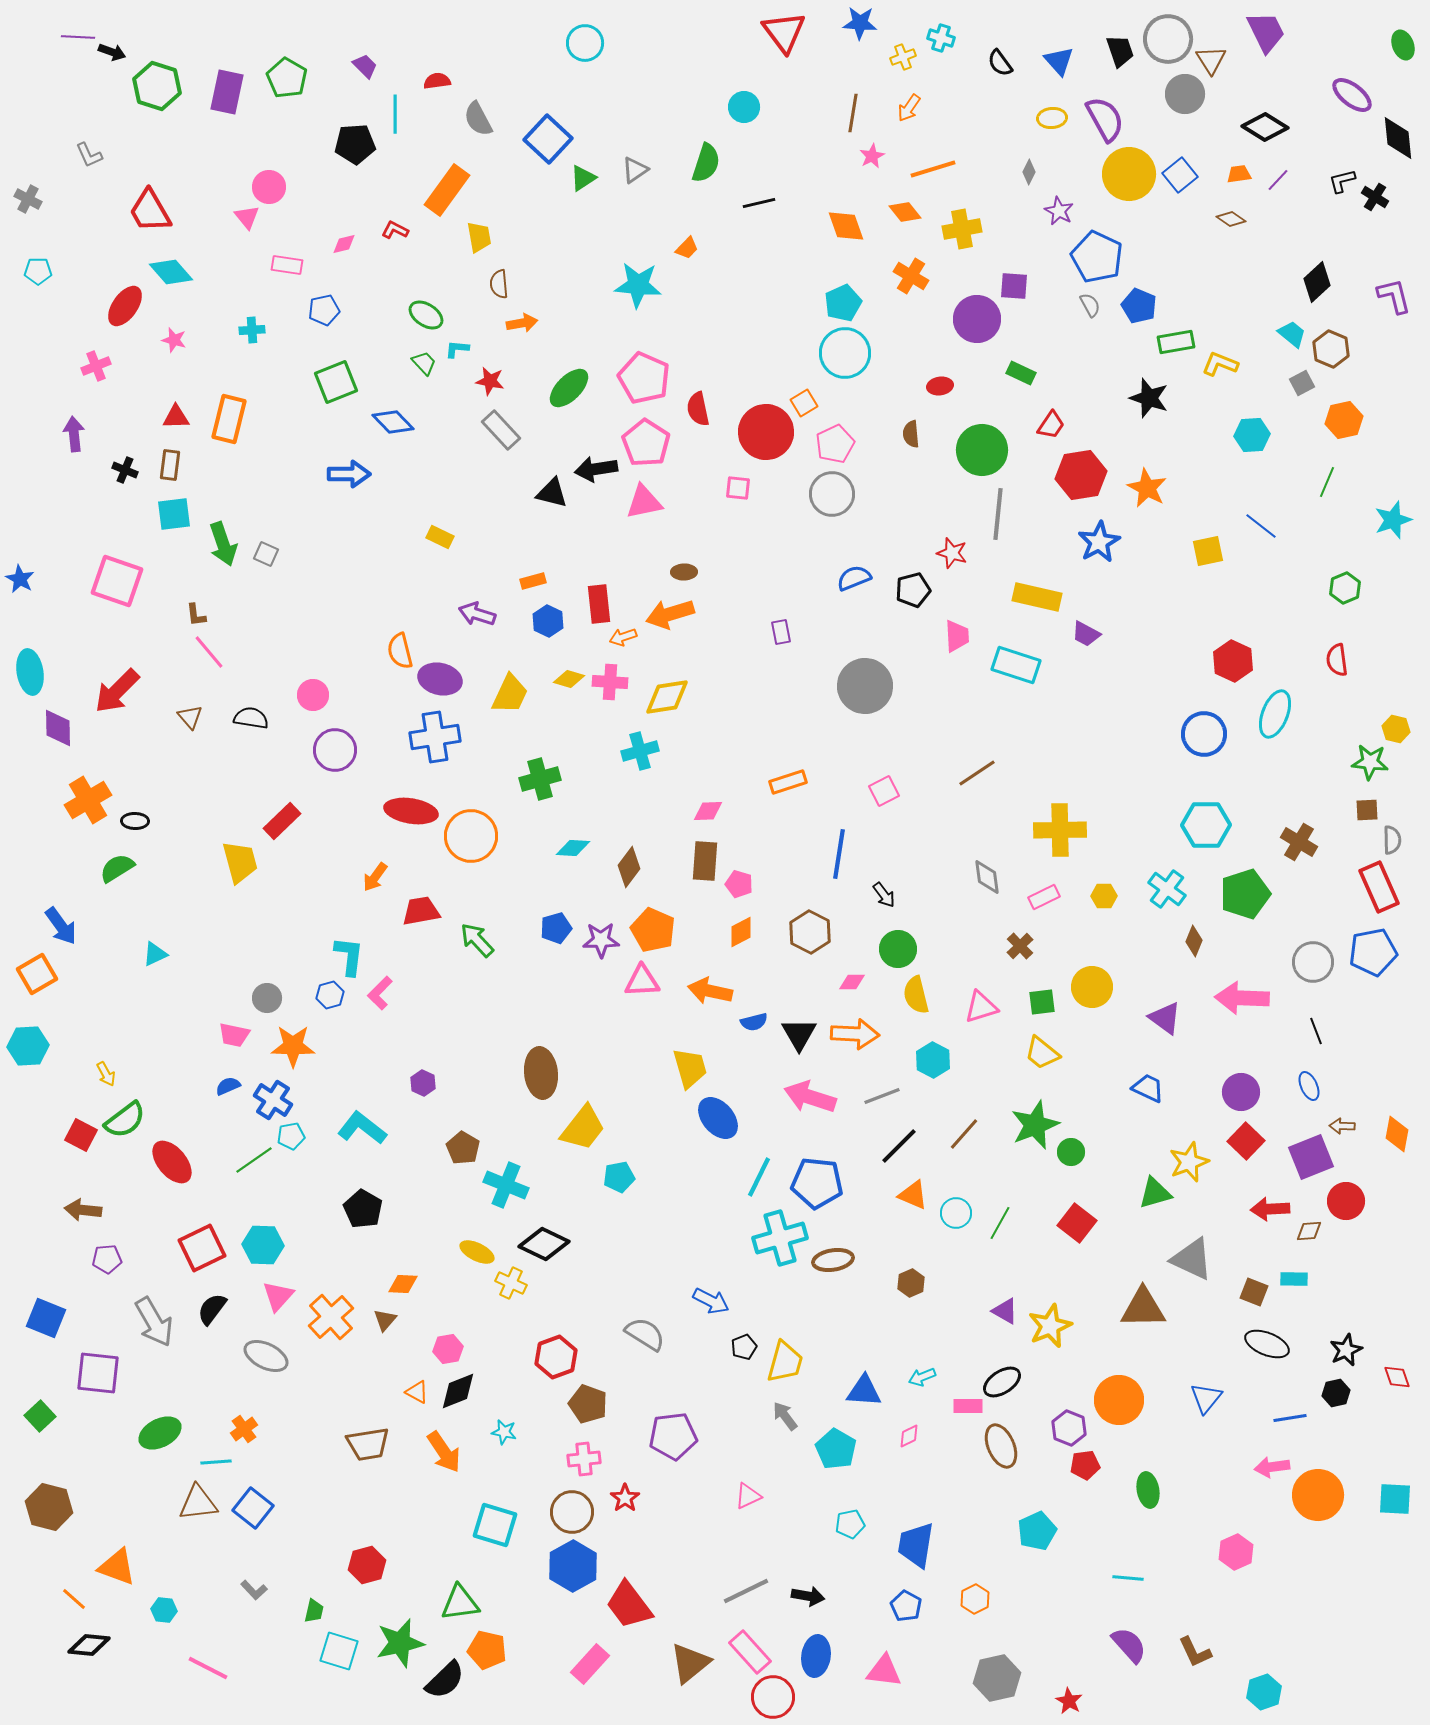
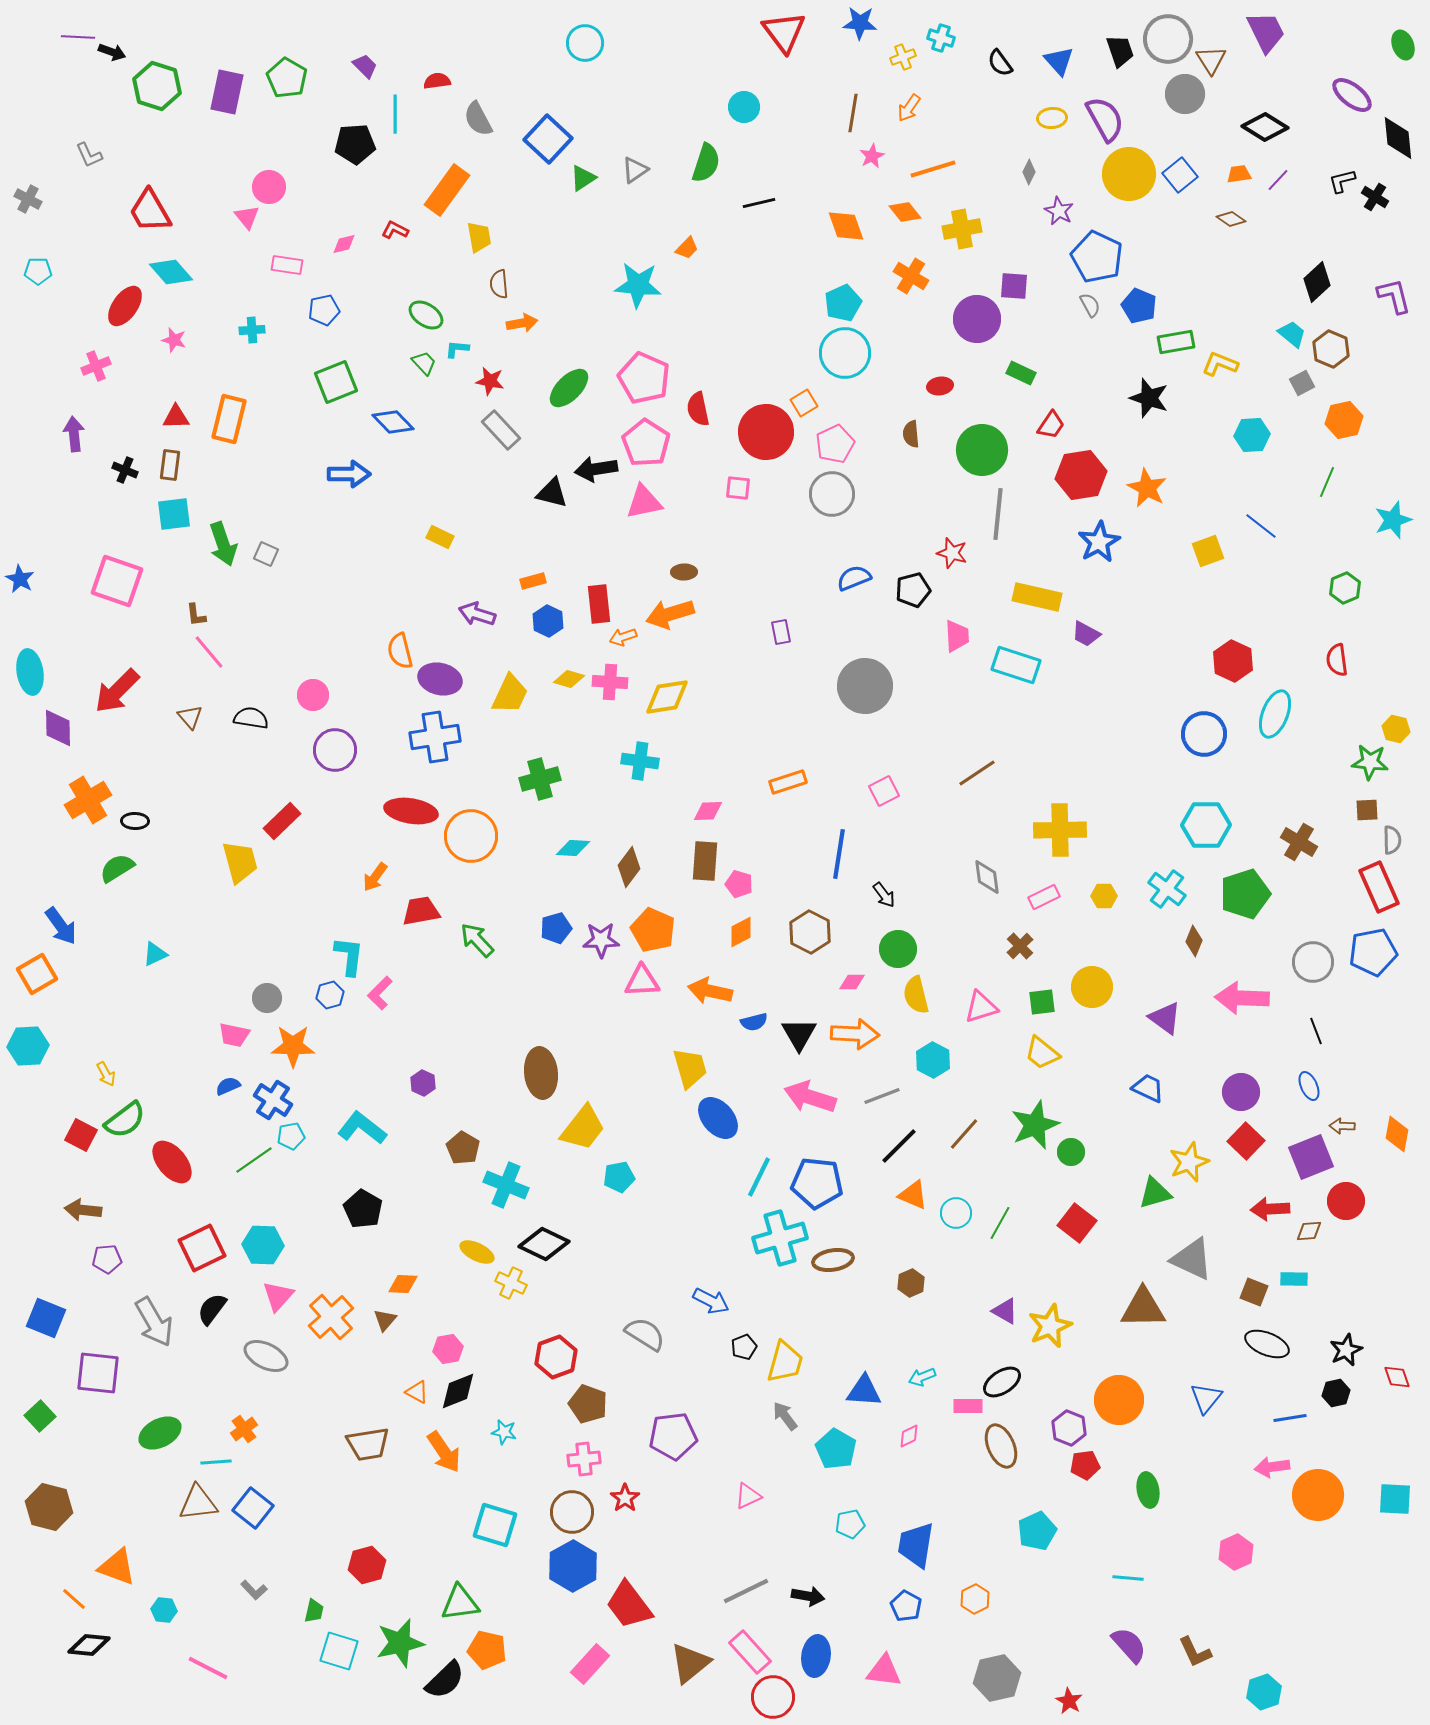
yellow square at (1208, 551): rotated 8 degrees counterclockwise
cyan cross at (640, 751): moved 10 px down; rotated 24 degrees clockwise
